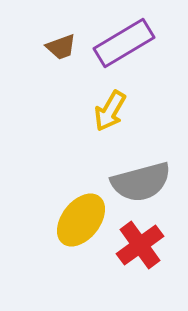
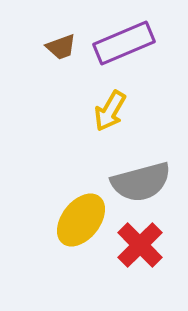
purple rectangle: rotated 8 degrees clockwise
red cross: rotated 9 degrees counterclockwise
